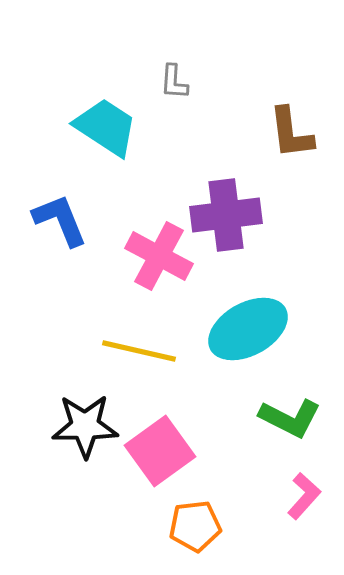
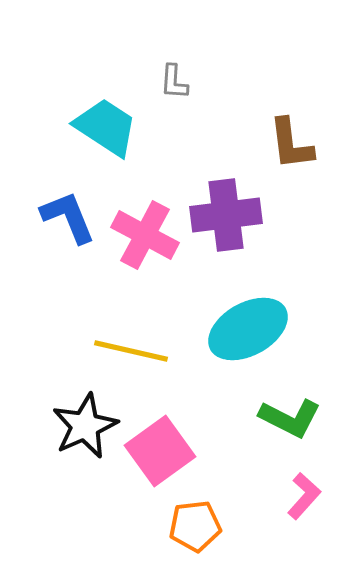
brown L-shape: moved 11 px down
blue L-shape: moved 8 px right, 3 px up
pink cross: moved 14 px left, 21 px up
yellow line: moved 8 px left
black star: rotated 24 degrees counterclockwise
